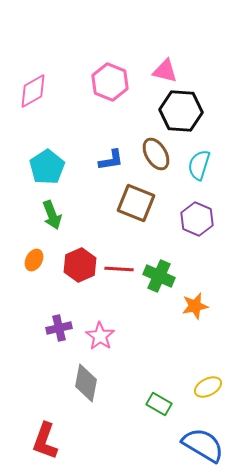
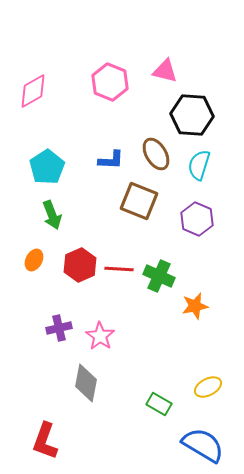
black hexagon: moved 11 px right, 4 px down
blue L-shape: rotated 12 degrees clockwise
brown square: moved 3 px right, 2 px up
